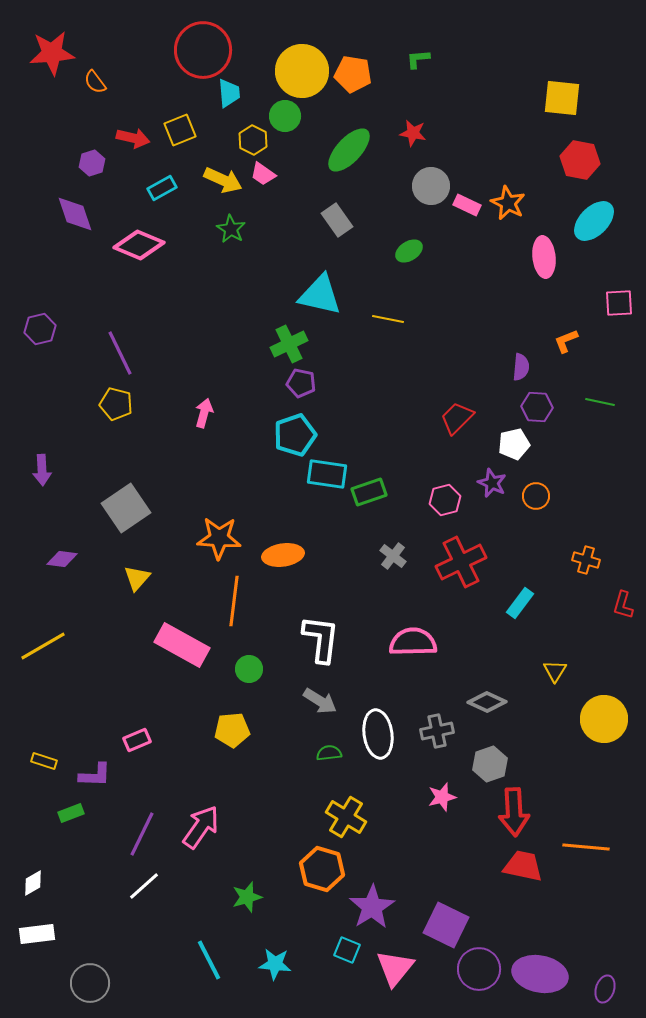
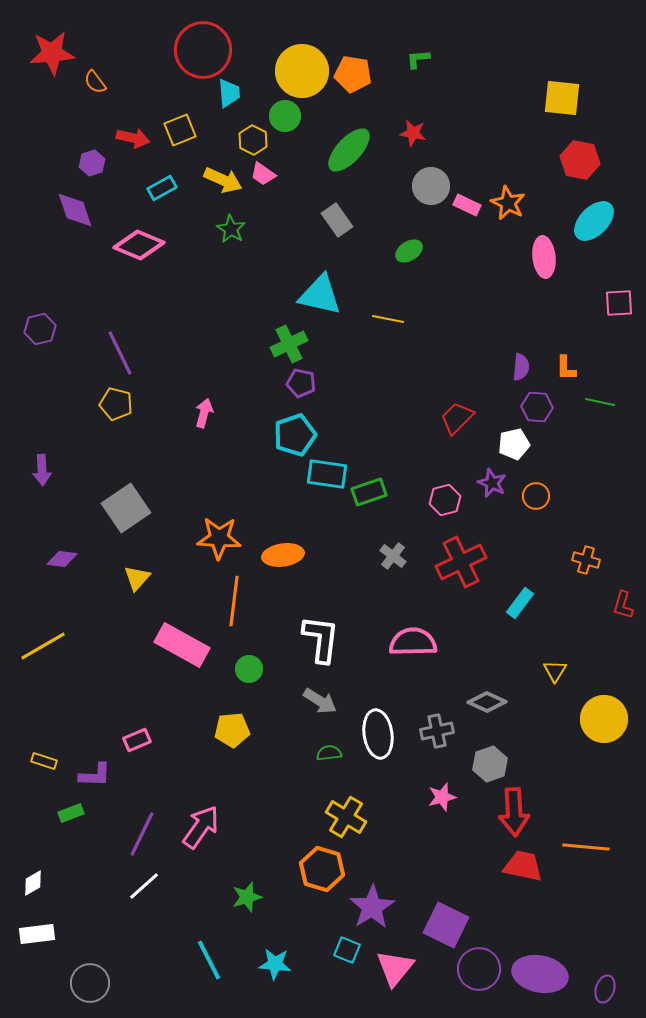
purple diamond at (75, 214): moved 4 px up
orange L-shape at (566, 341): moved 27 px down; rotated 68 degrees counterclockwise
